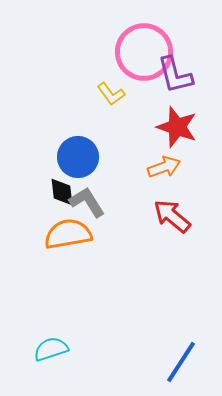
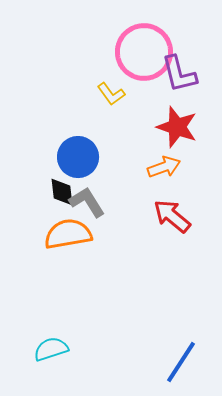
purple L-shape: moved 4 px right, 1 px up
